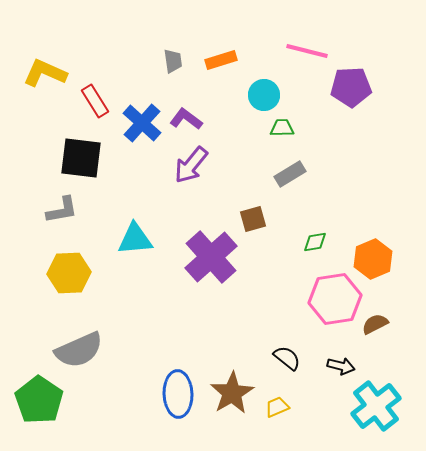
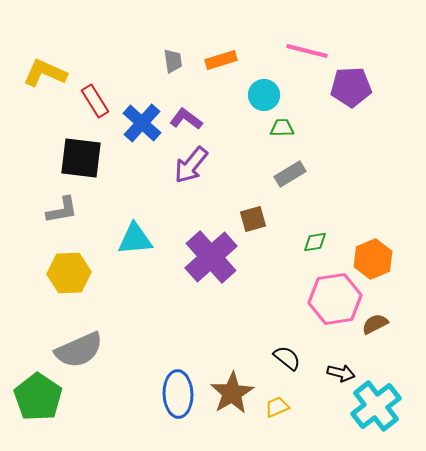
black arrow: moved 7 px down
green pentagon: moved 1 px left, 3 px up
